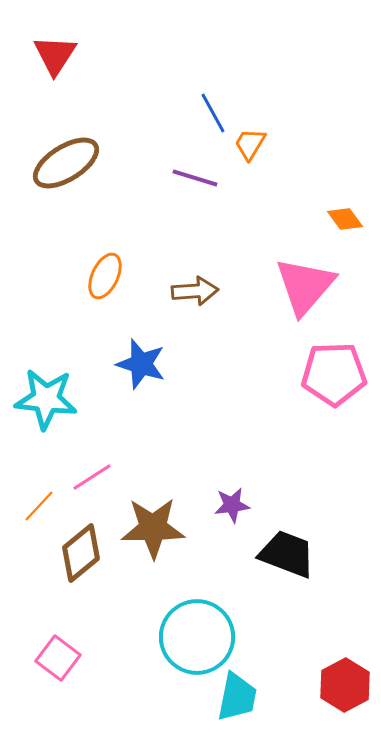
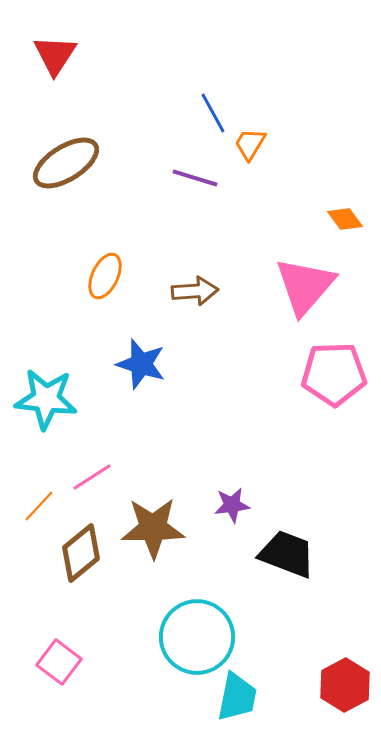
pink square: moved 1 px right, 4 px down
